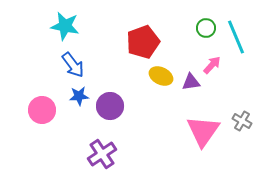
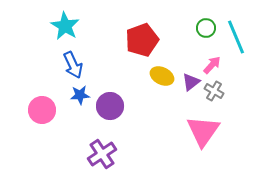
cyan star: rotated 20 degrees clockwise
red pentagon: moved 1 px left, 2 px up
blue arrow: rotated 12 degrees clockwise
yellow ellipse: moved 1 px right
purple triangle: rotated 30 degrees counterclockwise
blue star: moved 1 px right, 1 px up
gray cross: moved 28 px left, 30 px up
